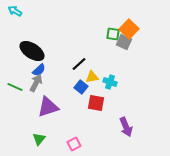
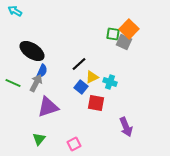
blue semicircle: moved 3 px right, 1 px down; rotated 24 degrees counterclockwise
yellow triangle: rotated 16 degrees counterclockwise
green line: moved 2 px left, 4 px up
